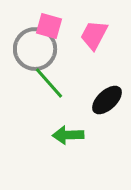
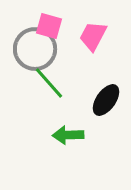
pink trapezoid: moved 1 px left, 1 px down
black ellipse: moved 1 px left; rotated 12 degrees counterclockwise
